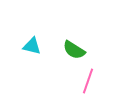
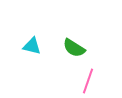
green semicircle: moved 2 px up
